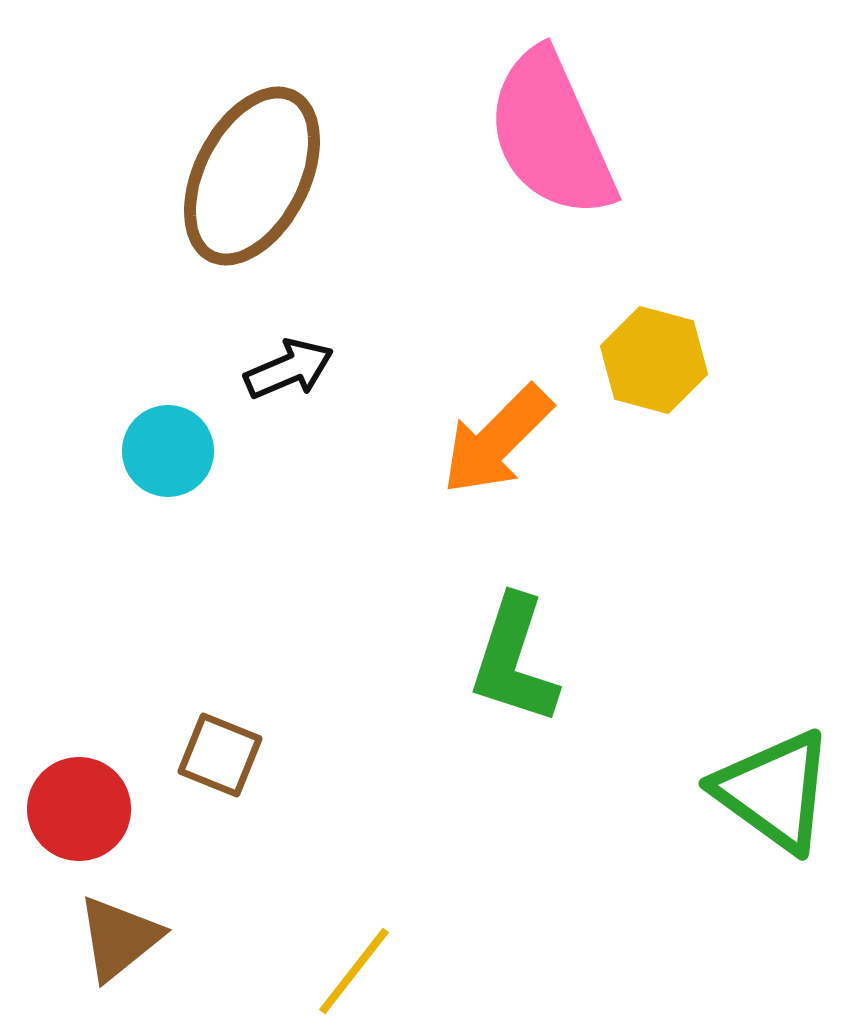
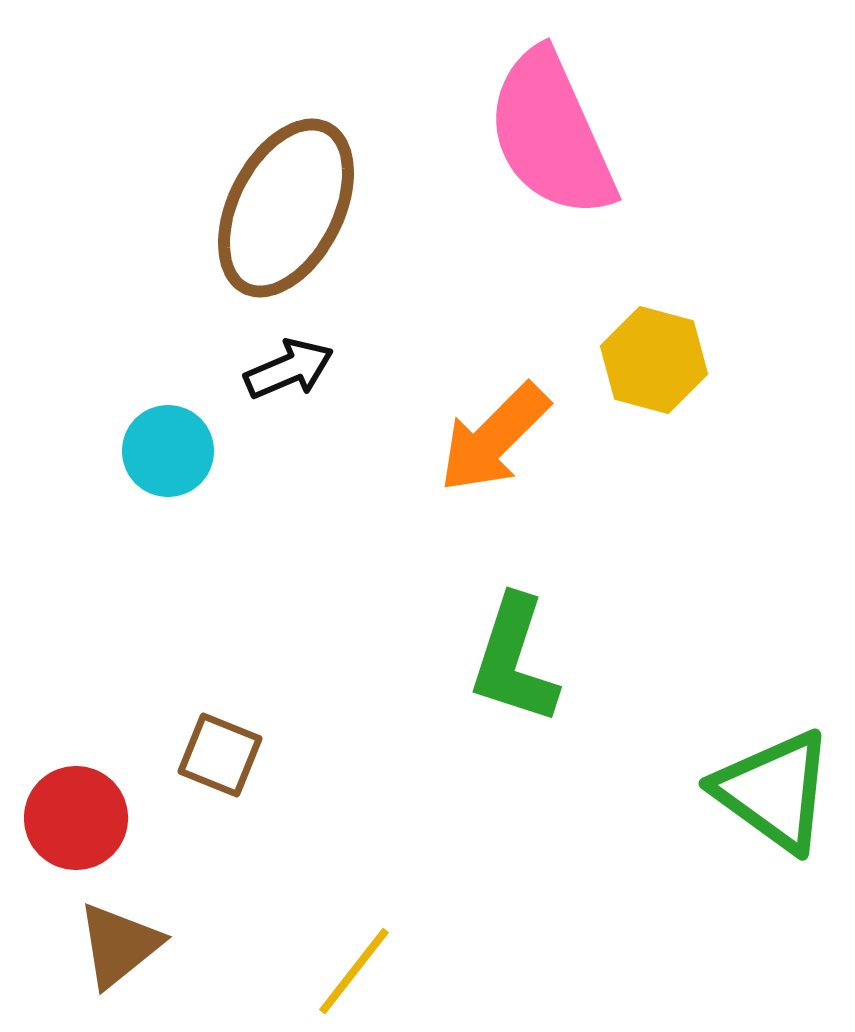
brown ellipse: moved 34 px right, 32 px down
orange arrow: moved 3 px left, 2 px up
red circle: moved 3 px left, 9 px down
brown triangle: moved 7 px down
